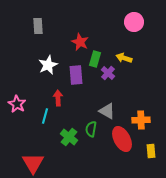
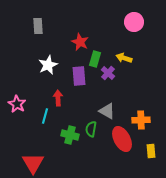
purple rectangle: moved 3 px right, 1 px down
green cross: moved 1 px right, 2 px up; rotated 24 degrees counterclockwise
